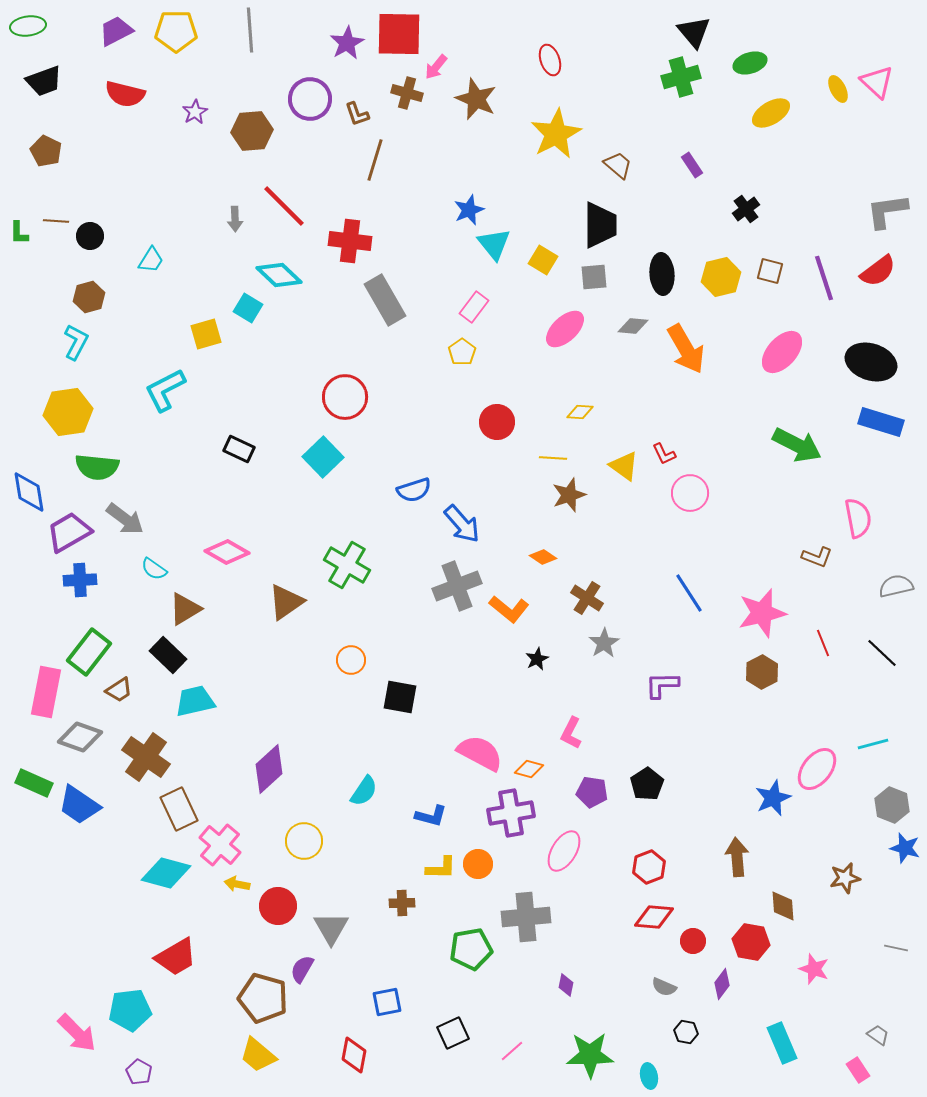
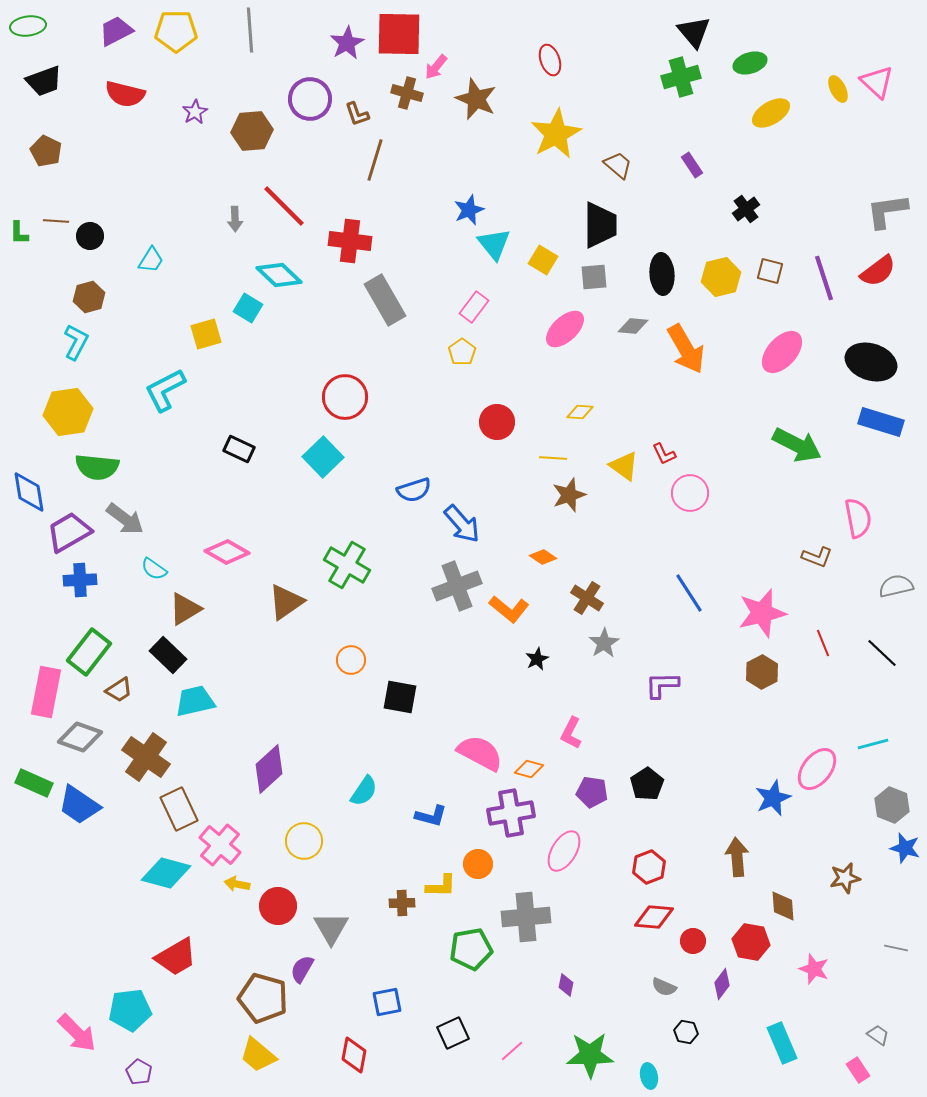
yellow L-shape at (441, 868): moved 18 px down
